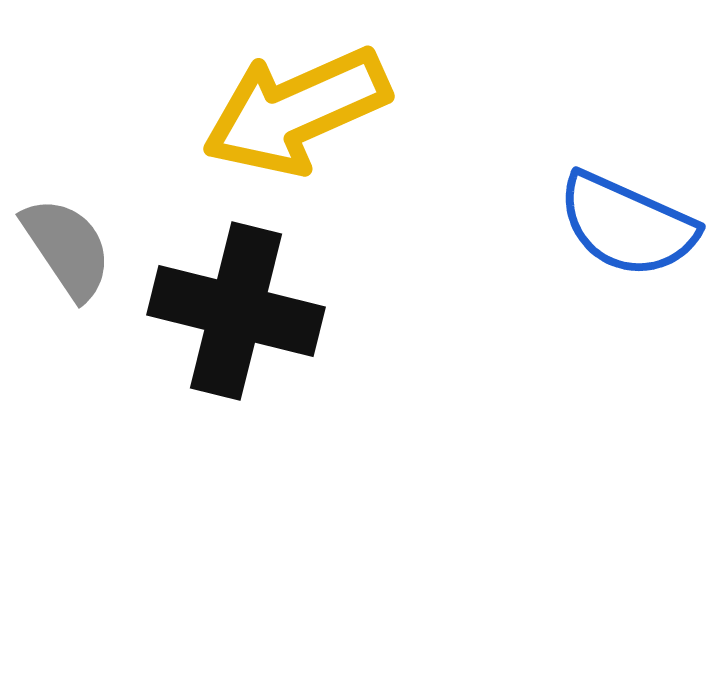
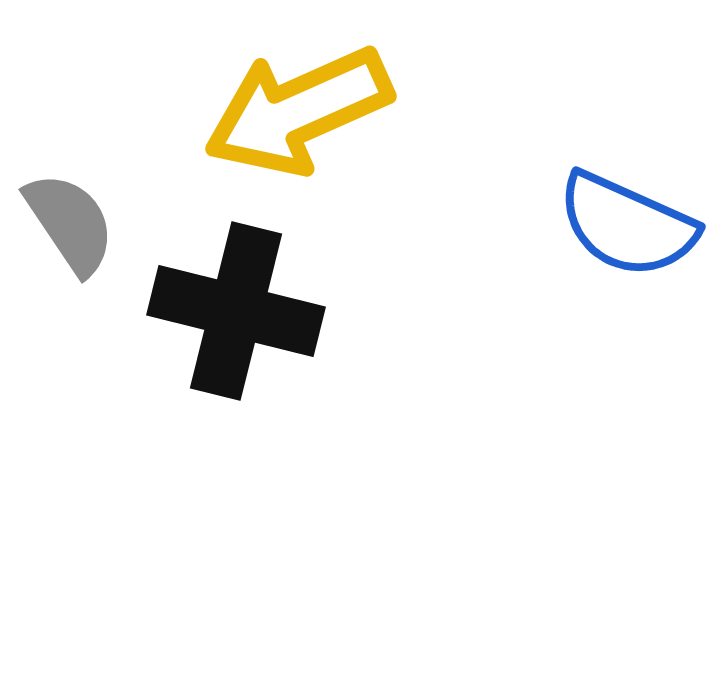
yellow arrow: moved 2 px right
gray semicircle: moved 3 px right, 25 px up
